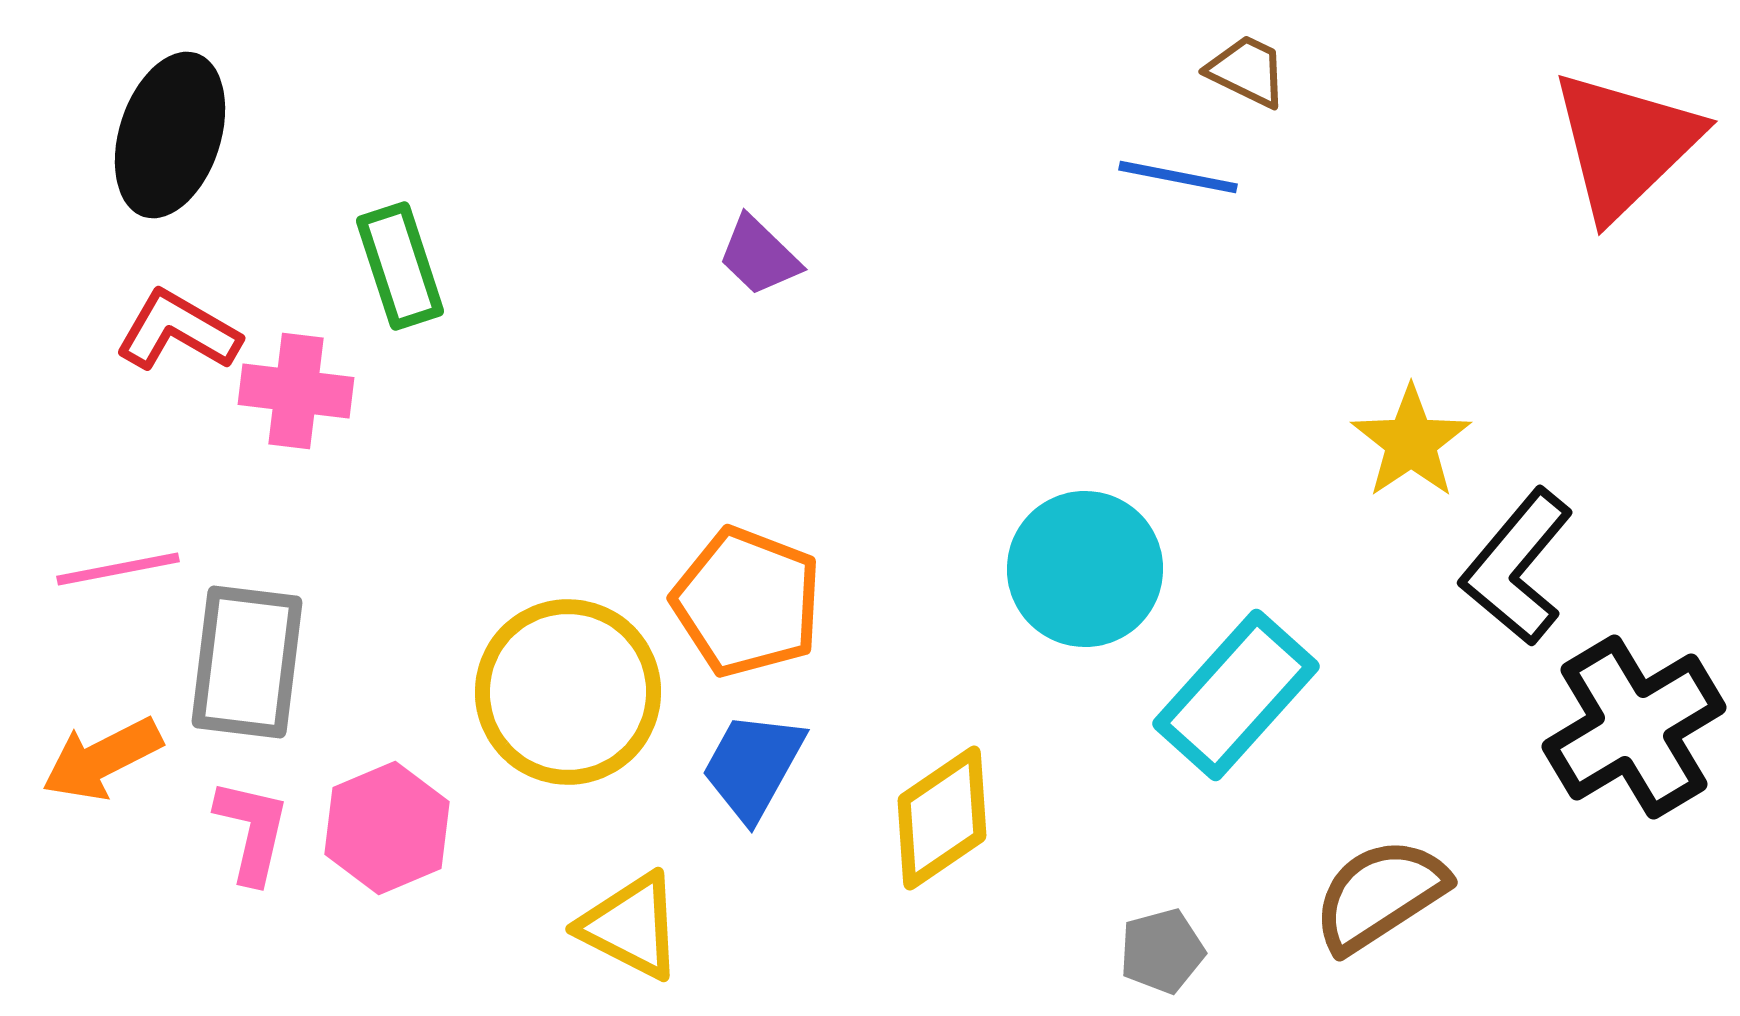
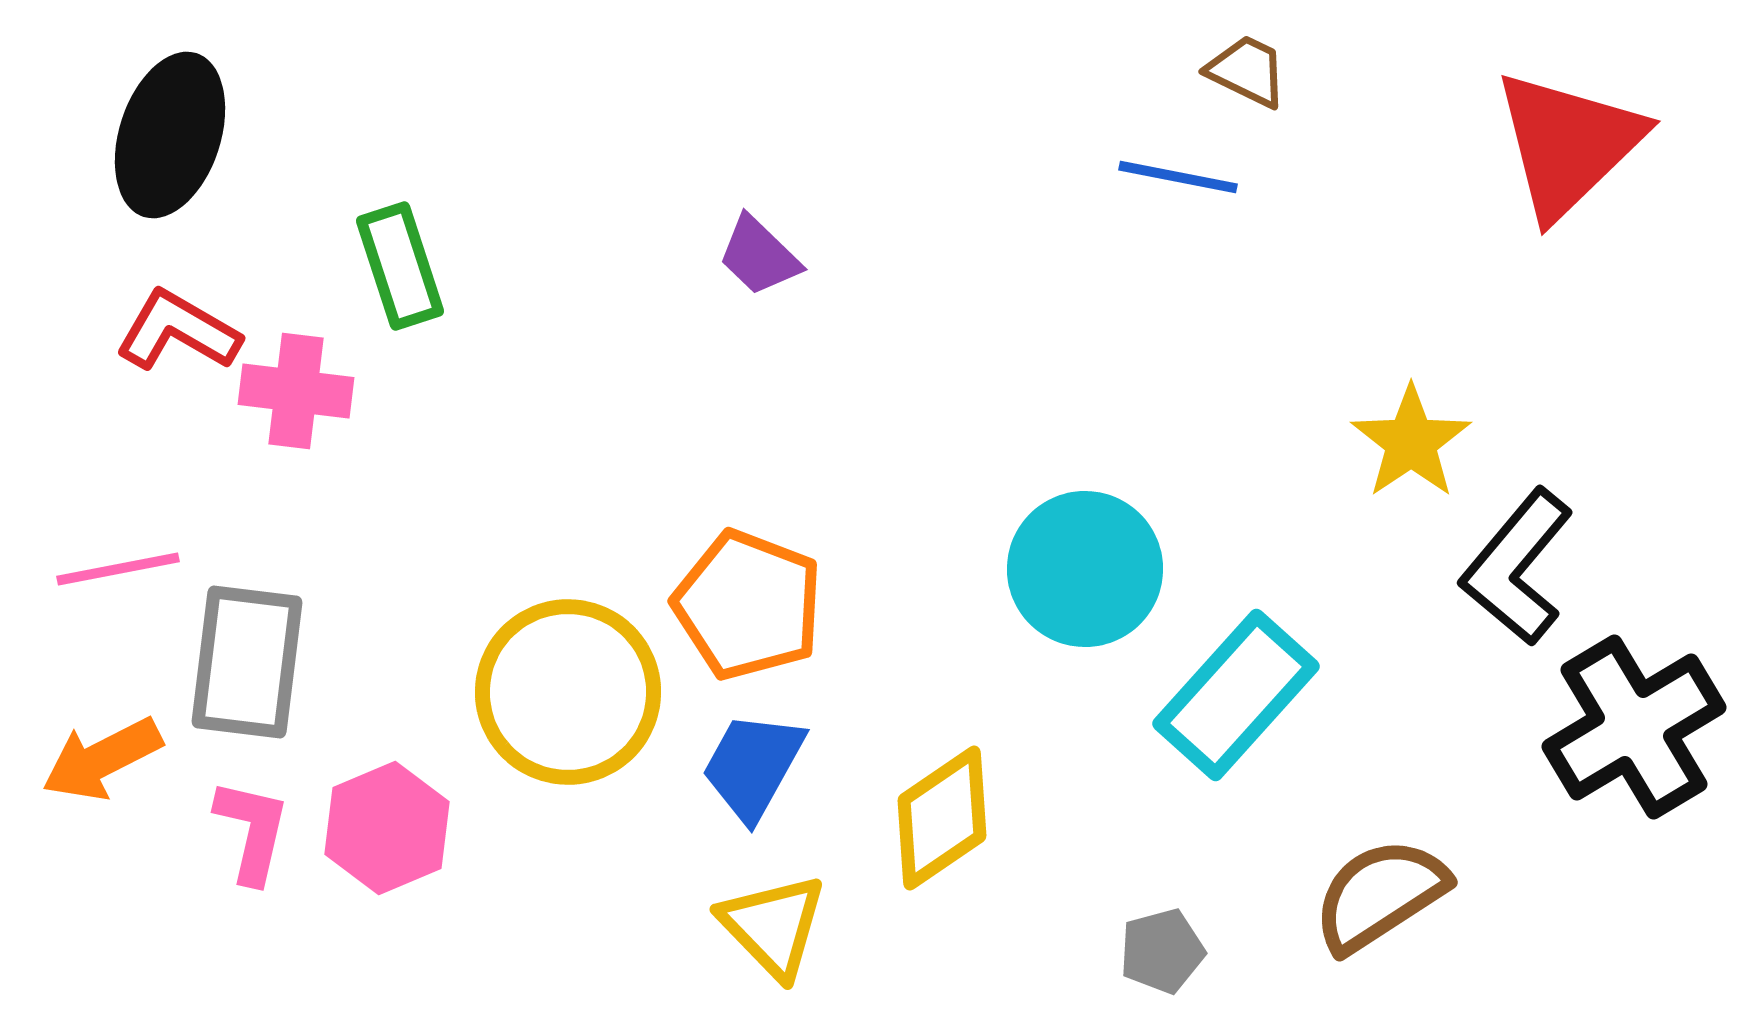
red triangle: moved 57 px left
orange pentagon: moved 1 px right, 3 px down
yellow triangle: moved 142 px right; rotated 19 degrees clockwise
